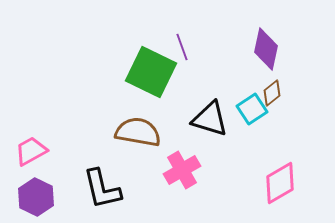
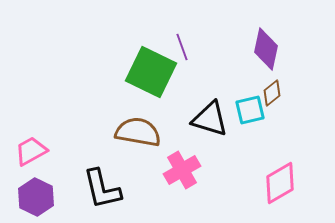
cyan square: moved 2 px left, 1 px down; rotated 20 degrees clockwise
